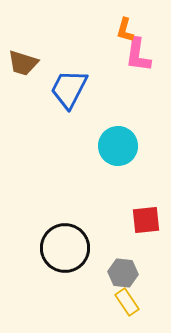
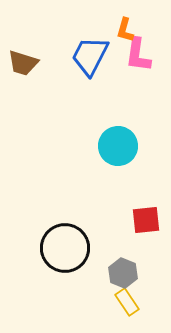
blue trapezoid: moved 21 px right, 33 px up
gray hexagon: rotated 16 degrees clockwise
